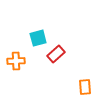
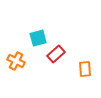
orange cross: rotated 30 degrees clockwise
orange rectangle: moved 18 px up
